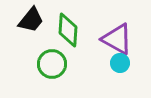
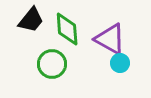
green diamond: moved 1 px left, 1 px up; rotated 8 degrees counterclockwise
purple triangle: moved 7 px left
